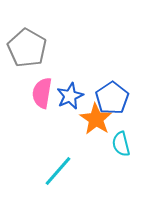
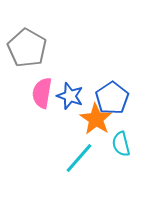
blue star: rotated 28 degrees counterclockwise
cyan line: moved 21 px right, 13 px up
